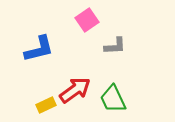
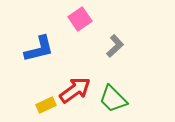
pink square: moved 7 px left, 1 px up
gray L-shape: rotated 40 degrees counterclockwise
green trapezoid: rotated 20 degrees counterclockwise
